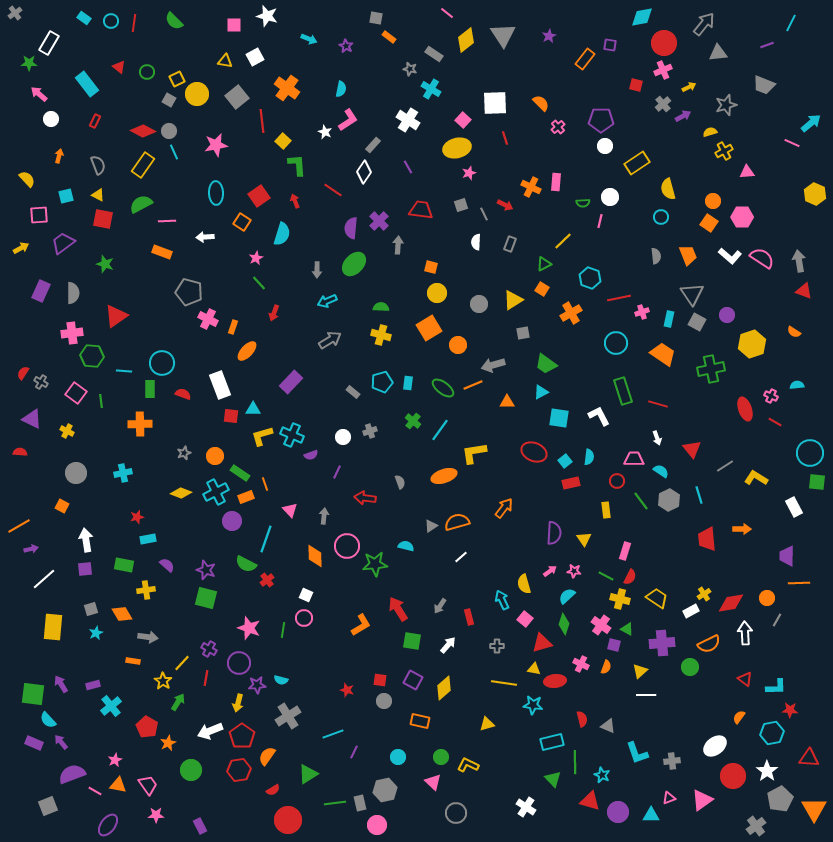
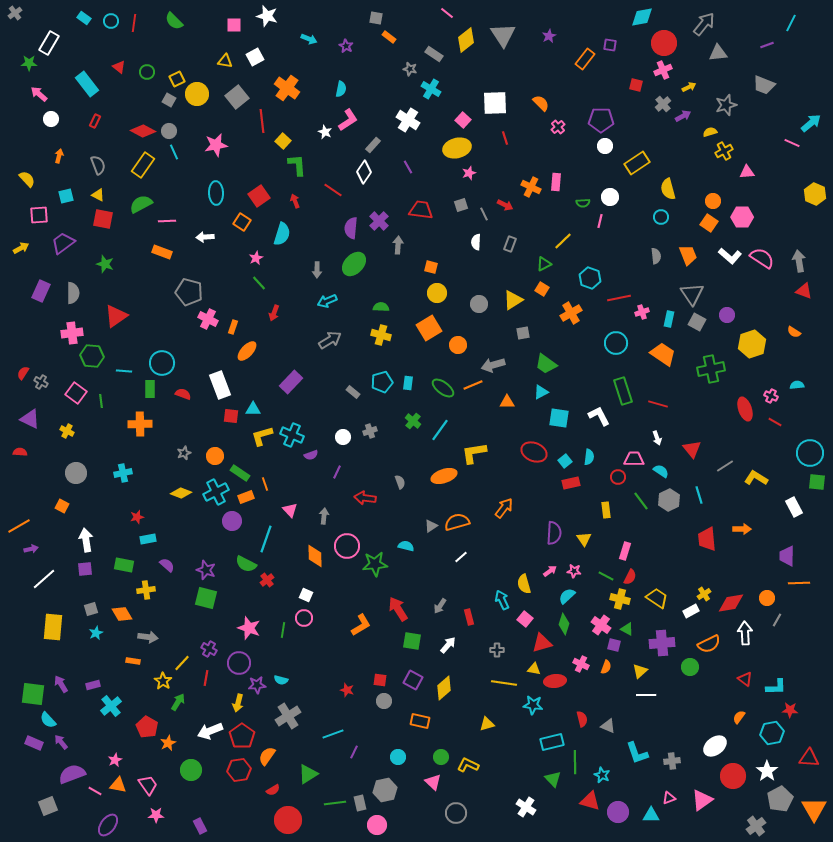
purple triangle at (32, 419): moved 2 px left
red circle at (617, 481): moved 1 px right, 4 px up
gray cross at (497, 646): moved 4 px down
